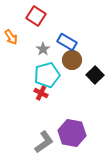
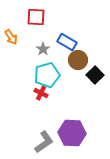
red square: moved 1 px down; rotated 30 degrees counterclockwise
brown circle: moved 6 px right
purple hexagon: rotated 8 degrees counterclockwise
